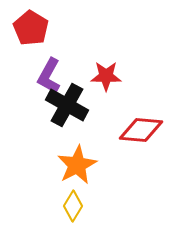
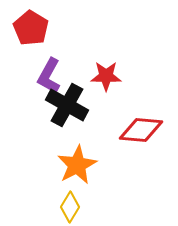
yellow diamond: moved 3 px left, 1 px down
